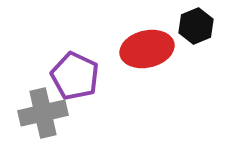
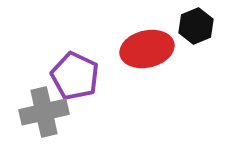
gray cross: moved 1 px right, 1 px up
